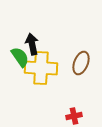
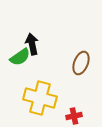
green semicircle: rotated 90 degrees clockwise
yellow cross: moved 1 px left, 30 px down; rotated 12 degrees clockwise
